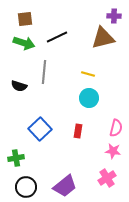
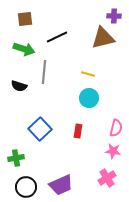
green arrow: moved 6 px down
purple trapezoid: moved 4 px left, 1 px up; rotated 15 degrees clockwise
